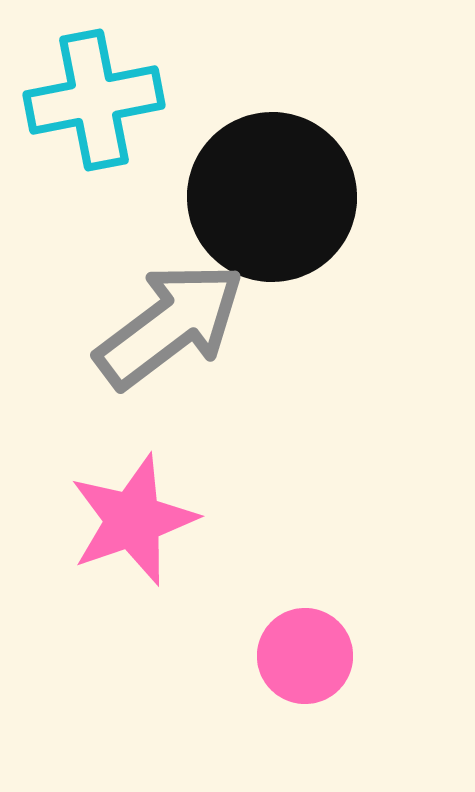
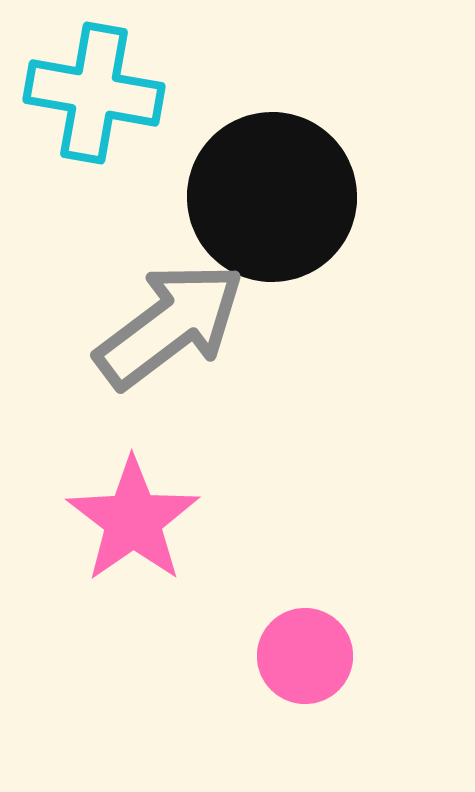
cyan cross: moved 7 px up; rotated 21 degrees clockwise
pink star: rotated 16 degrees counterclockwise
